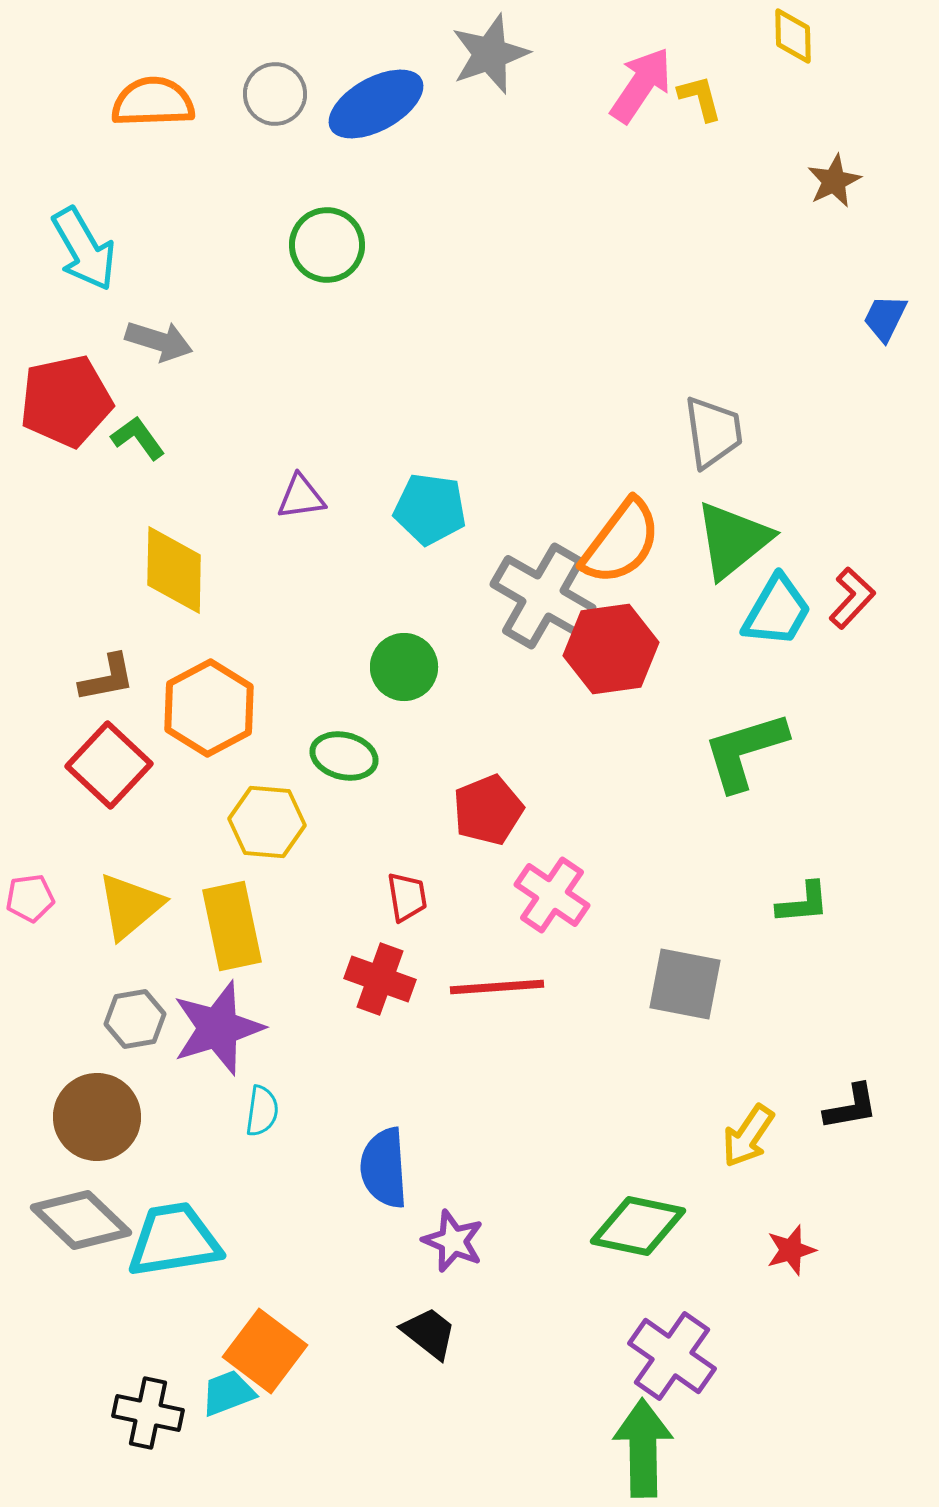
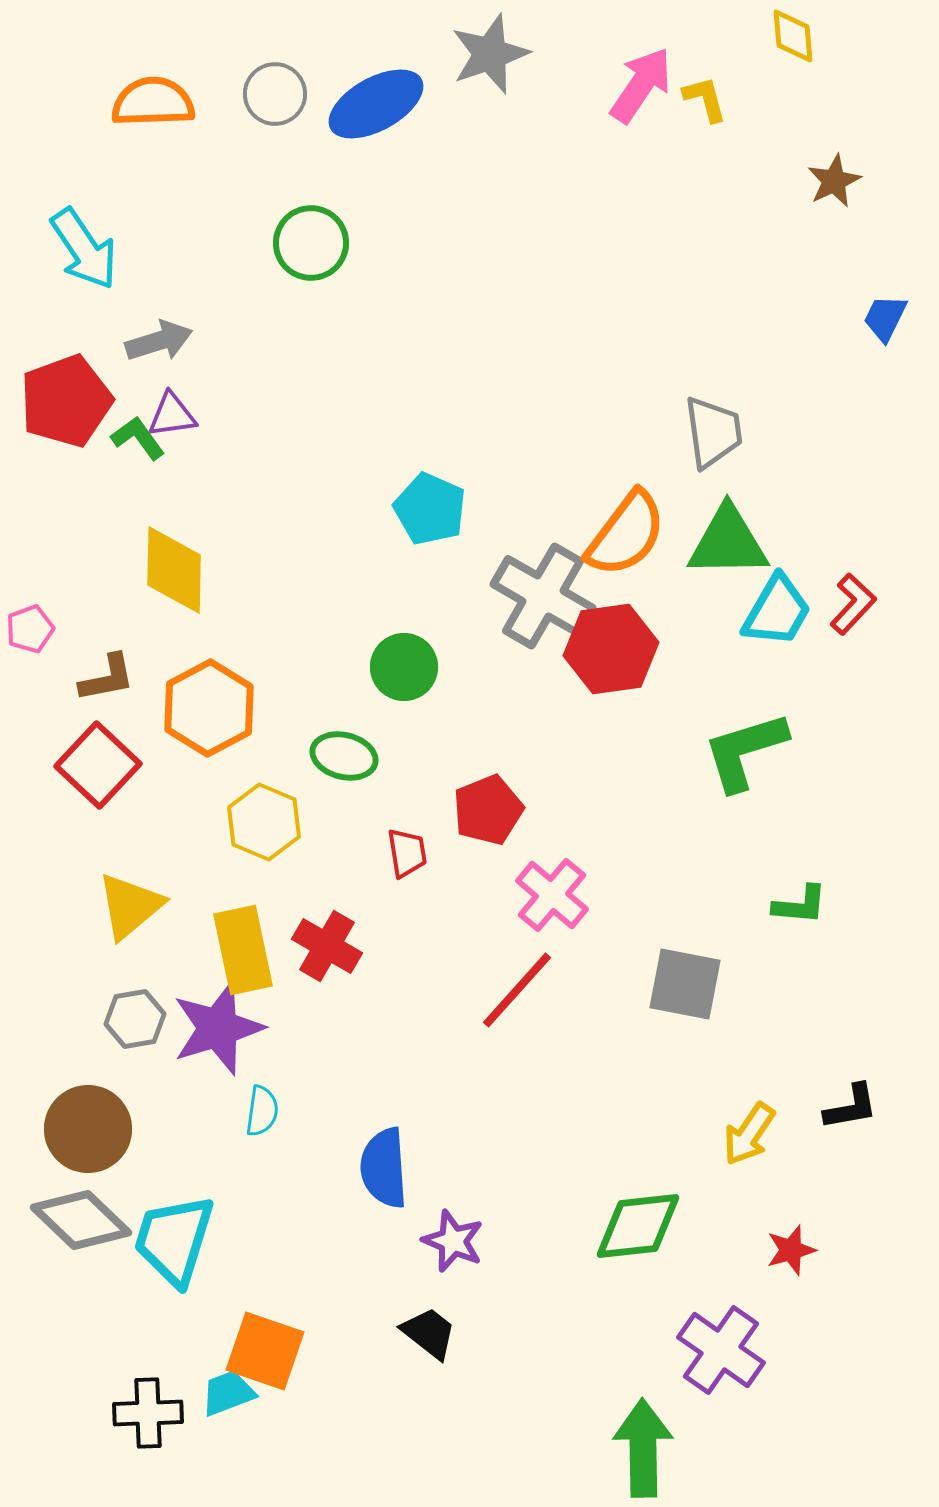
yellow diamond at (793, 36): rotated 4 degrees counterclockwise
yellow L-shape at (700, 98): moved 5 px right, 1 px down
green circle at (327, 245): moved 16 px left, 2 px up
cyan arrow at (84, 249): rotated 4 degrees counterclockwise
gray arrow at (159, 341): rotated 34 degrees counterclockwise
red pentagon at (66, 401): rotated 8 degrees counterclockwise
purple triangle at (301, 497): moved 129 px left, 82 px up
cyan pentagon at (430, 509): rotated 16 degrees clockwise
green triangle at (733, 540): moved 5 px left, 2 px down; rotated 38 degrees clockwise
orange semicircle at (621, 542): moved 5 px right, 8 px up
red L-shape at (852, 598): moved 1 px right, 6 px down
red square at (109, 765): moved 11 px left
yellow hexagon at (267, 822): moved 3 px left; rotated 18 degrees clockwise
pink cross at (552, 895): rotated 6 degrees clockwise
red trapezoid at (407, 897): moved 44 px up
pink pentagon at (30, 898): moved 269 px up; rotated 12 degrees counterclockwise
green L-shape at (803, 903): moved 3 px left, 2 px down; rotated 10 degrees clockwise
yellow rectangle at (232, 926): moved 11 px right, 24 px down
red cross at (380, 979): moved 53 px left, 33 px up; rotated 10 degrees clockwise
red line at (497, 987): moved 20 px right, 3 px down; rotated 44 degrees counterclockwise
brown circle at (97, 1117): moved 9 px left, 12 px down
yellow arrow at (748, 1136): moved 1 px right, 2 px up
green diamond at (638, 1226): rotated 18 degrees counterclockwise
cyan trapezoid at (174, 1240): rotated 64 degrees counterclockwise
orange square at (265, 1351): rotated 18 degrees counterclockwise
purple cross at (672, 1356): moved 49 px right, 6 px up
black cross at (148, 1413): rotated 14 degrees counterclockwise
